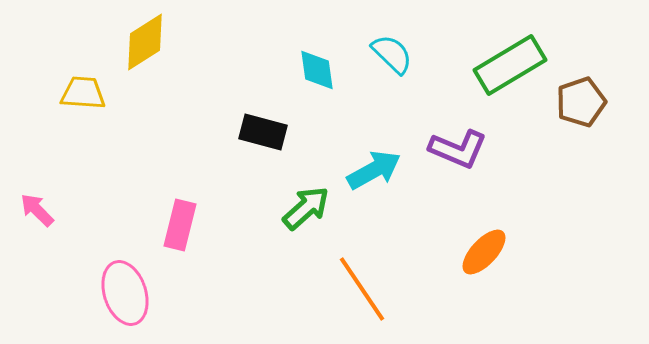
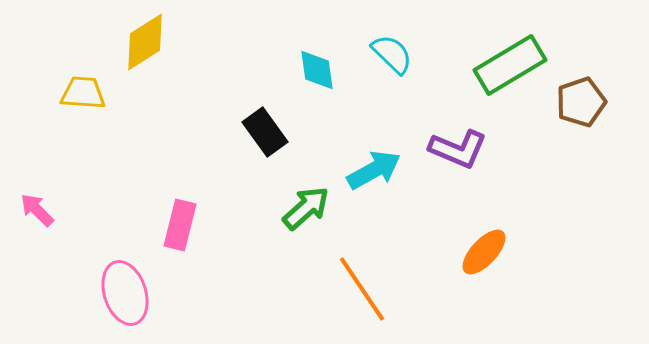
black rectangle: moved 2 px right; rotated 39 degrees clockwise
